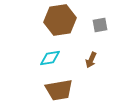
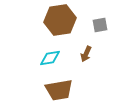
brown arrow: moved 5 px left, 6 px up
